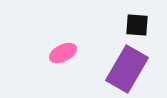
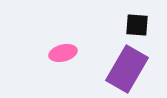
pink ellipse: rotated 12 degrees clockwise
